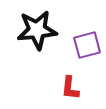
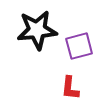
purple square: moved 8 px left, 1 px down
